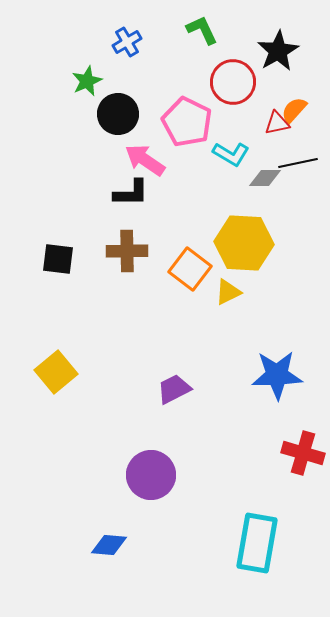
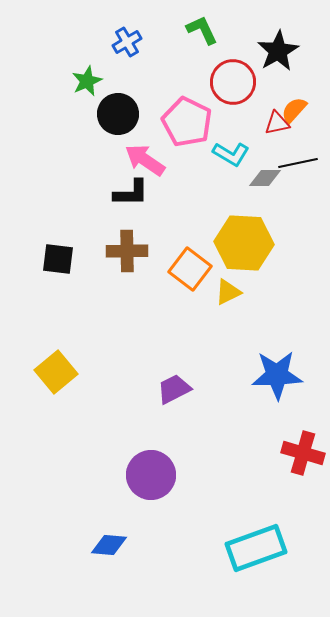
cyan rectangle: moved 1 px left, 5 px down; rotated 60 degrees clockwise
